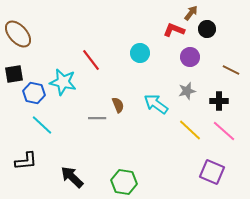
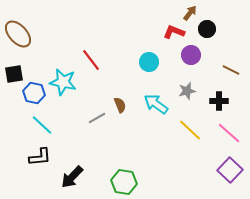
brown arrow: moved 1 px left
red L-shape: moved 2 px down
cyan circle: moved 9 px right, 9 px down
purple circle: moved 1 px right, 2 px up
brown semicircle: moved 2 px right
gray line: rotated 30 degrees counterclockwise
pink line: moved 5 px right, 2 px down
black L-shape: moved 14 px right, 4 px up
purple square: moved 18 px right, 2 px up; rotated 20 degrees clockwise
black arrow: rotated 90 degrees counterclockwise
